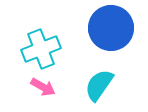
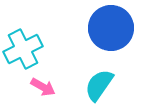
cyan cross: moved 18 px left; rotated 6 degrees counterclockwise
